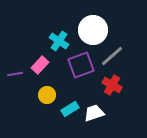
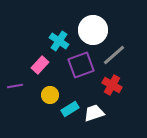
gray line: moved 2 px right, 1 px up
purple line: moved 12 px down
yellow circle: moved 3 px right
